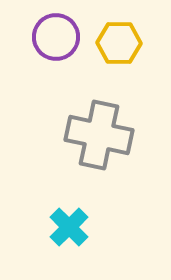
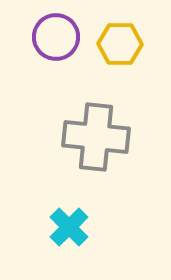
yellow hexagon: moved 1 px right, 1 px down
gray cross: moved 3 px left, 2 px down; rotated 6 degrees counterclockwise
